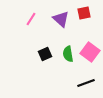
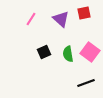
black square: moved 1 px left, 2 px up
